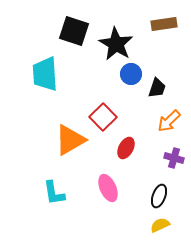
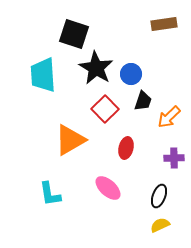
black square: moved 3 px down
black star: moved 20 px left, 24 px down
cyan trapezoid: moved 2 px left, 1 px down
black trapezoid: moved 14 px left, 13 px down
red square: moved 2 px right, 8 px up
orange arrow: moved 4 px up
red ellipse: rotated 15 degrees counterclockwise
purple cross: rotated 18 degrees counterclockwise
pink ellipse: rotated 24 degrees counterclockwise
cyan L-shape: moved 4 px left, 1 px down
